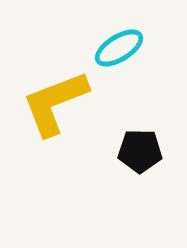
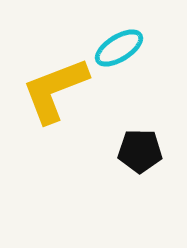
yellow L-shape: moved 13 px up
